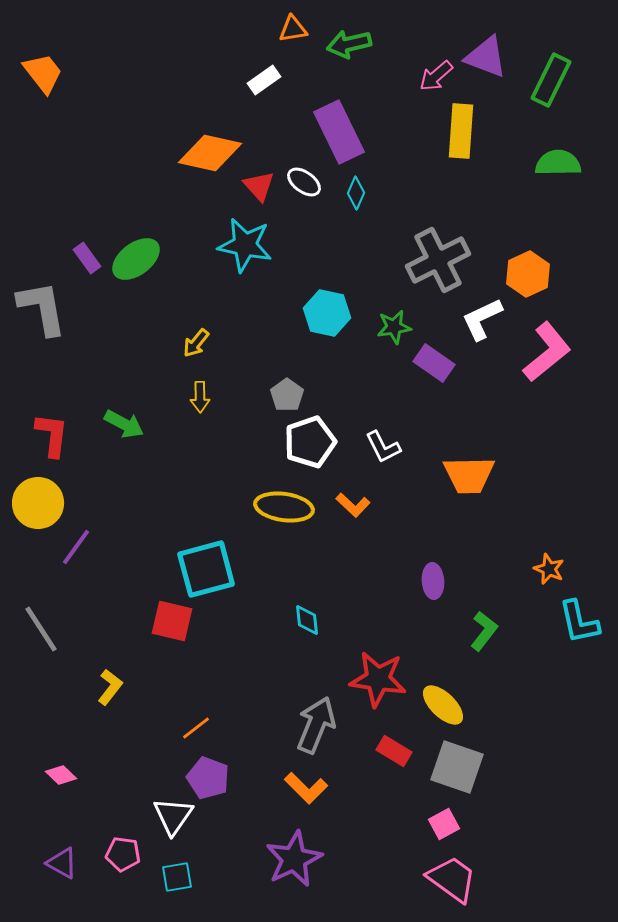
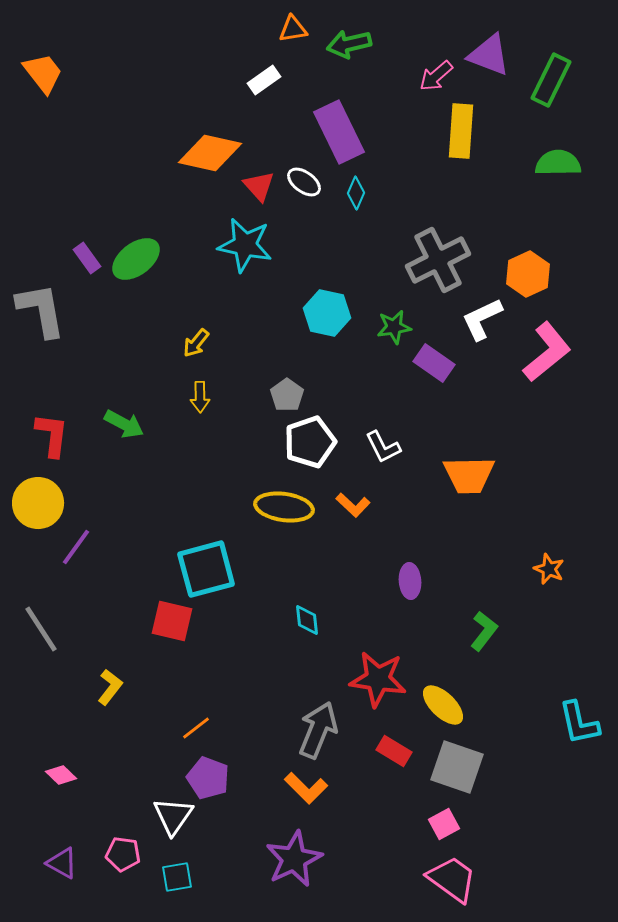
purple triangle at (486, 57): moved 3 px right, 2 px up
gray L-shape at (42, 308): moved 1 px left, 2 px down
purple ellipse at (433, 581): moved 23 px left
cyan L-shape at (579, 622): moved 101 px down
gray arrow at (316, 725): moved 2 px right, 5 px down
